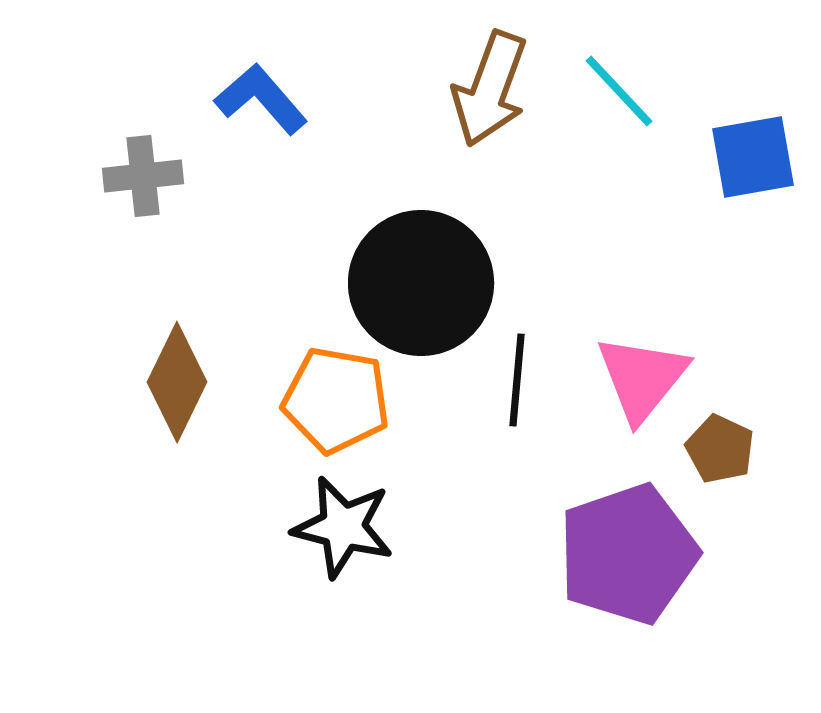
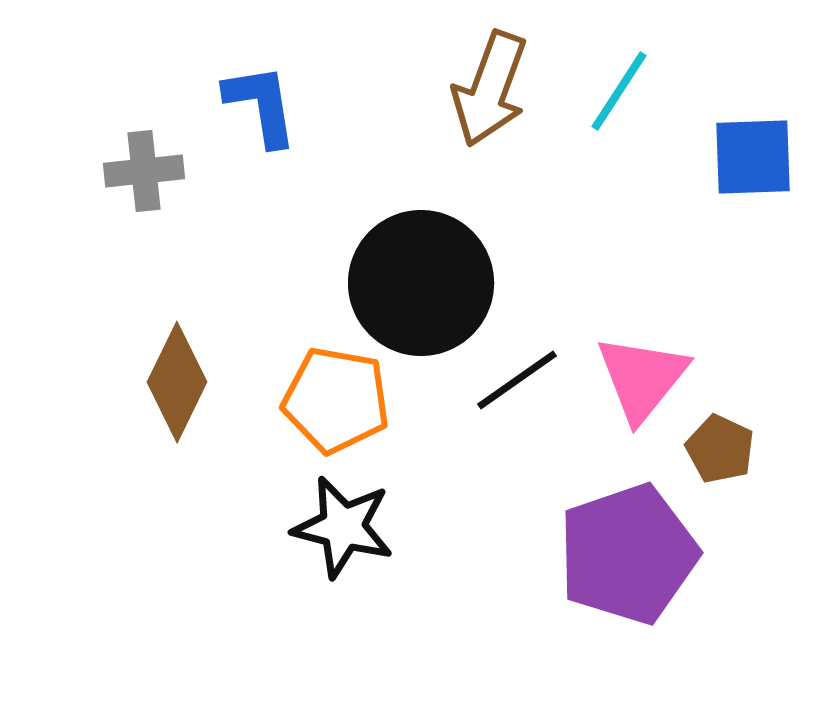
cyan line: rotated 76 degrees clockwise
blue L-shape: moved 6 px down; rotated 32 degrees clockwise
blue square: rotated 8 degrees clockwise
gray cross: moved 1 px right, 5 px up
black line: rotated 50 degrees clockwise
